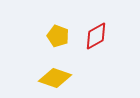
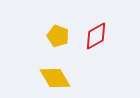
yellow diamond: rotated 40 degrees clockwise
